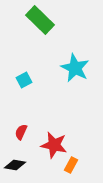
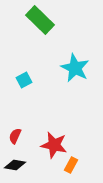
red semicircle: moved 6 px left, 4 px down
